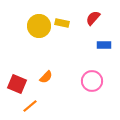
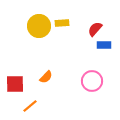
red semicircle: moved 2 px right, 11 px down
yellow rectangle: rotated 16 degrees counterclockwise
red square: moved 2 px left; rotated 24 degrees counterclockwise
